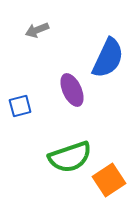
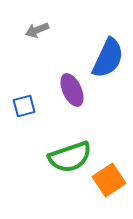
blue square: moved 4 px right
